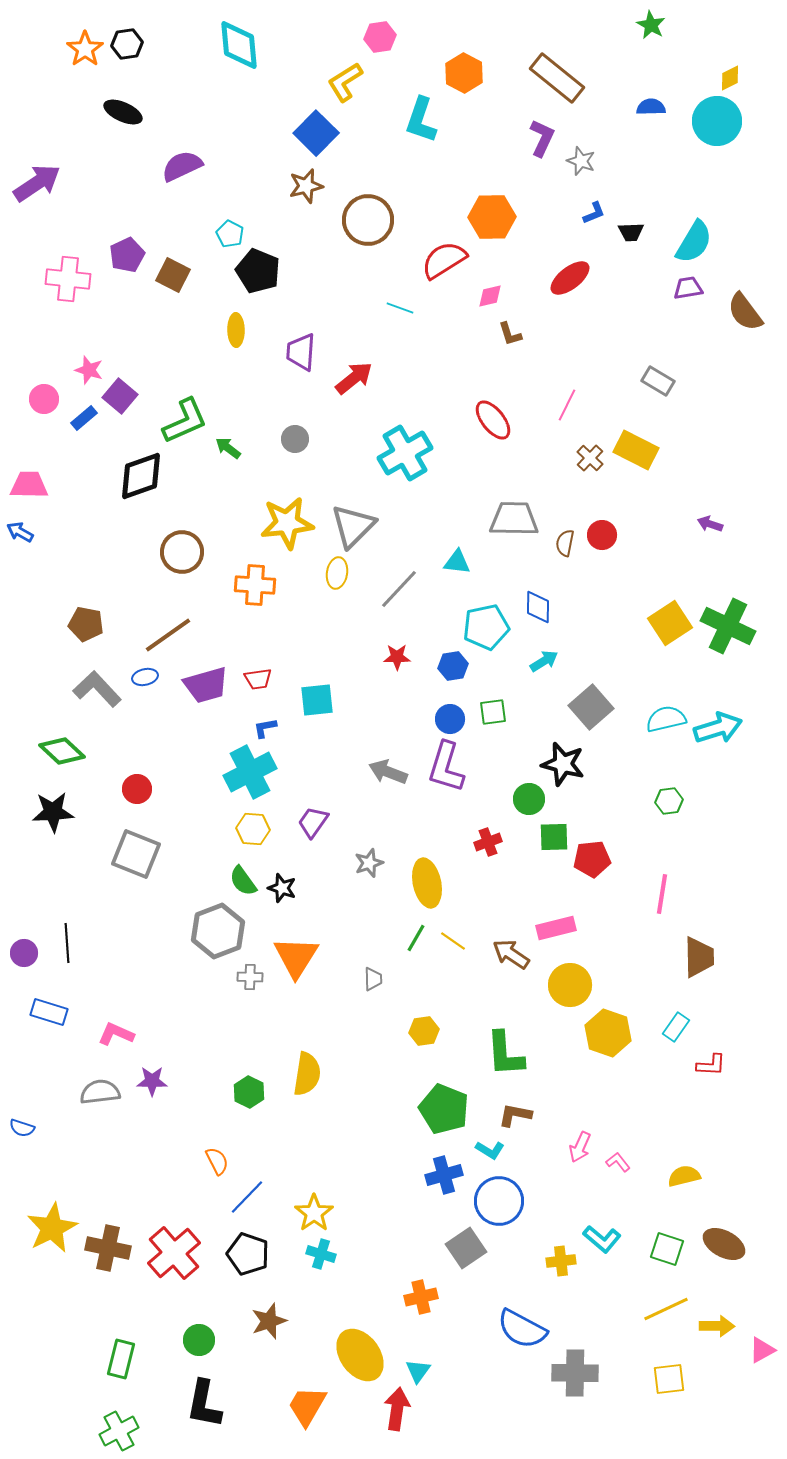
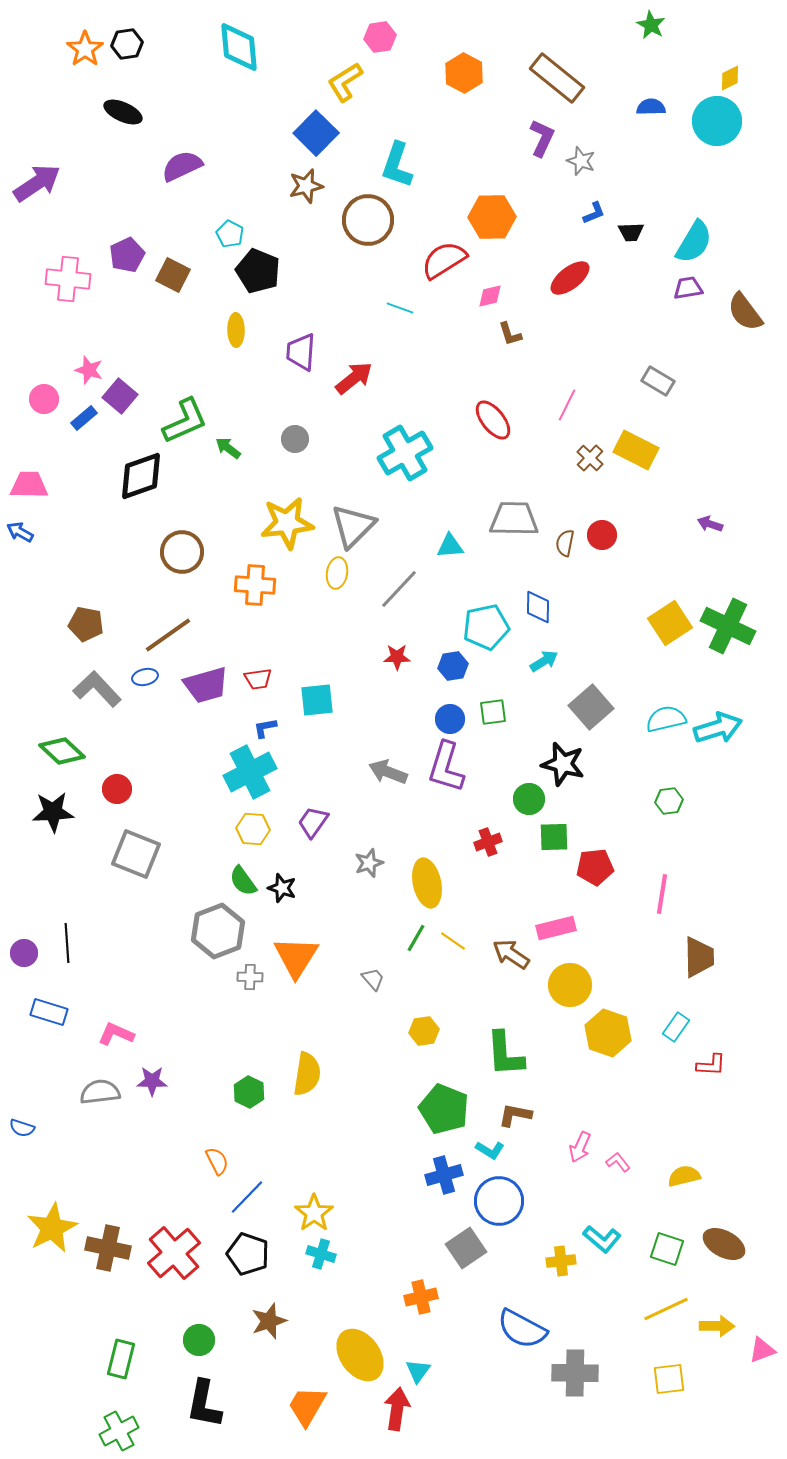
cyan diamond at (239, 45): moved 2 px down
cyan L-shape at (421, 120): moved 24 px left, 45 px down
cyan triangle at (457, 562): moved 7 px left, 16 px up; rotated 12 degrees counterclockwise
red circle at (137, 789): moved 20 px left
red pentagon at (592, 859): moved 3 px right, 8 px down
gray trapezoid at (373, 979): rotated 40 degrees counterclockwise
pink triangle at (762, 1350): rotated 8 degrees clockwise
